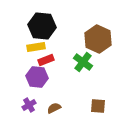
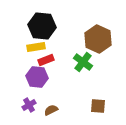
brown semicircle: moved 3 px left, 2 px down
